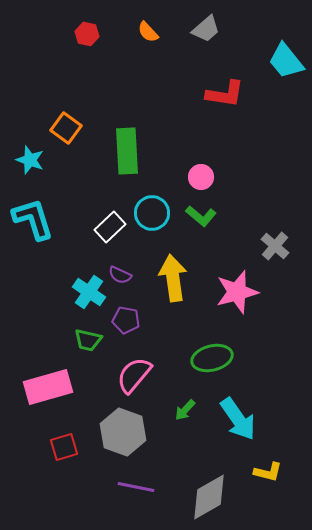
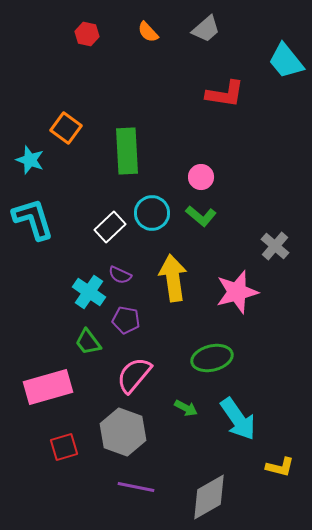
green trapezoid: moved 2 px down; rotated 40 degrees clockwise
green arrow: moved 1 px right, 2 px up; rotated 105 degrees counterclockwise
yellow L-shape: moved 12 px right, 5 px up
